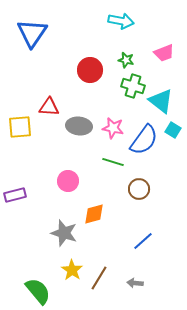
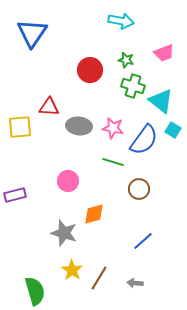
green semicircle: moved 3 px left; rotated 24 degrees clockwise
